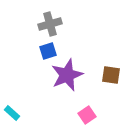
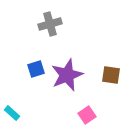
blue square: moved 12 px left, 18 px down
